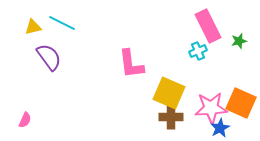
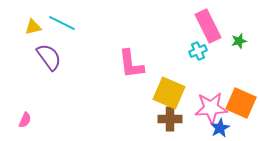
brown cross: moved 1 px left, 2 px down
